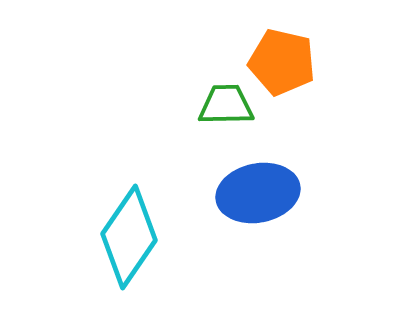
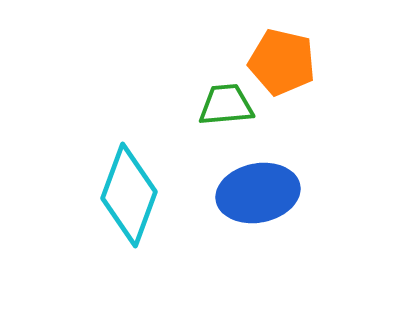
green trapezoid: rotated 4 degrees counterclockwise
cyan diamond: moved 42 px up; rotated 14 degrees counterclockwise
